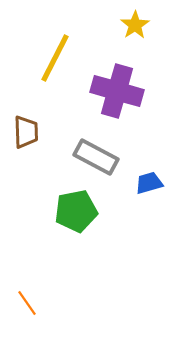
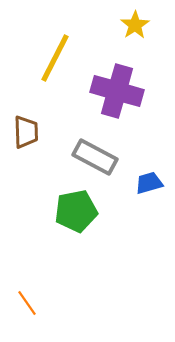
gray rectangle: moved 1 px left
